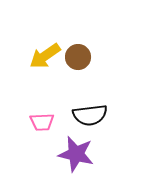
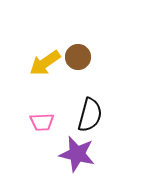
yellow arrow: moved 7 px down
black semicircle: rotated 68 degrees counterclockwise
purple star: moved 1 px right
